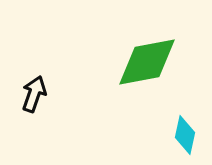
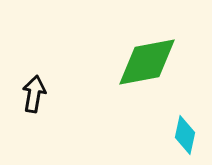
black arrow: rotated 9 degrees counterclockwise
